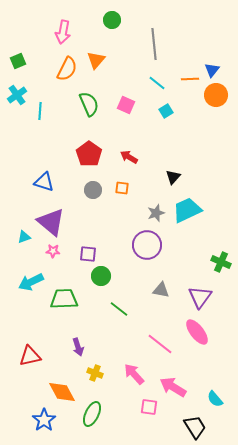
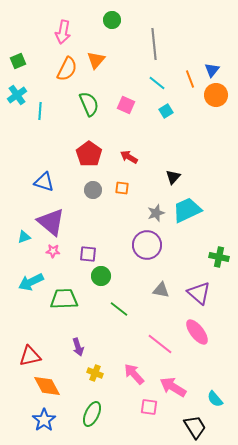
orange line at (190, 79): rotated 72 degrees clockwise
green cross at (221, 262): moved 2 px left, 5 px up; rotated 12 degrees counterclockwise
purple triangle at (200, 297): moved 1 px left, 4 px up; rotated 25 degrees counterclockwise
orange diamond at (62, 392): moved 15 px left, 6 px up
